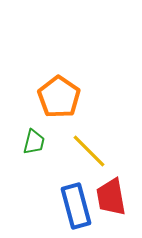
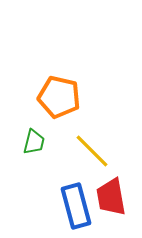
orange pentagon: rotated 21 degrees counterclockwise
yellow line: moved 3 px right
